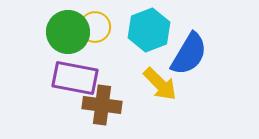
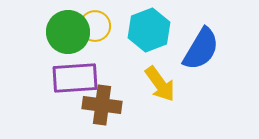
yellow circle: moved 1 px up
blue semicircle: moved 12 px right, 5 px up
purple rectangle: rotated 15 degrees counterclockwise
yellow arrow: rotated 9 degrees clockwise
